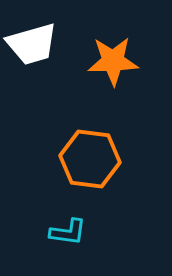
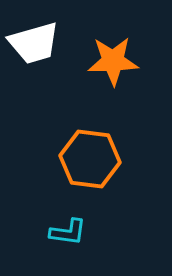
white trapezoid: moved 2 px right, 1 px up
